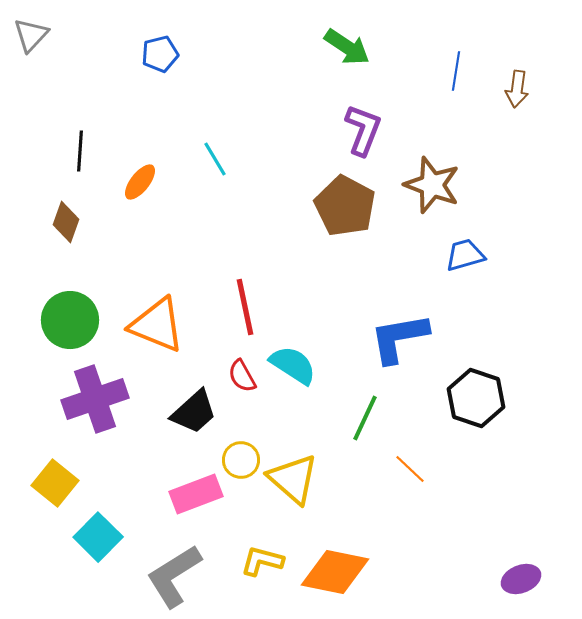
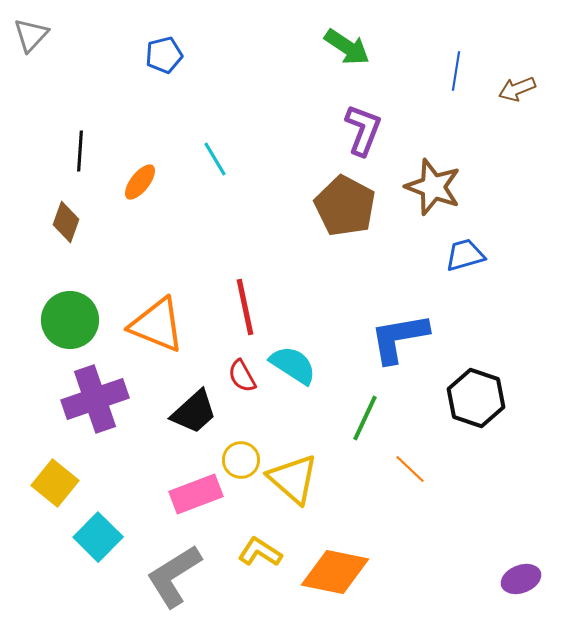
blue pentagon: moved 4 px right, 1 px down
brown arrow: rotated 60 degrees clockwise
brown star: moved 1 px right, 2 px down
yellow L-shape: moved 2 px left, 9 px up; rotated 18 degrees clockwise
